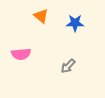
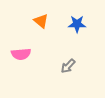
orange triangle: moved 5 px down
blue star: moved 2 px right, 1 px down
